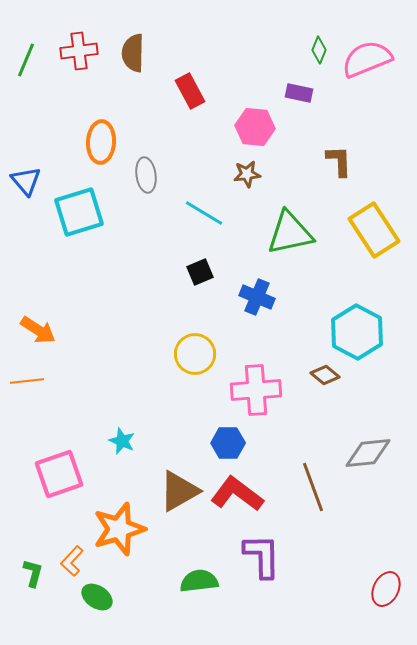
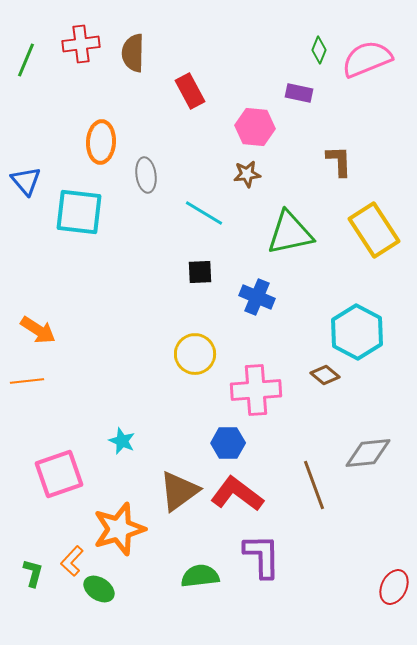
red cross: moved 2 px right, 7 px up
cyan square: rotated 24 degrees clockwise
black square: rotated 20 degrees clockwise
brown line: moved 1 px right, 2 px up
brown triangle: rotated 6 degrees counterclockwise
green semicircle: moved 1 px right, 5 px up
red ellipse: moved 8 px right, 2 px up
green ellipse: moved 2 px right, 8 px up
